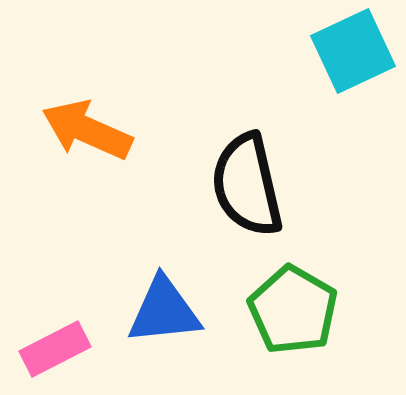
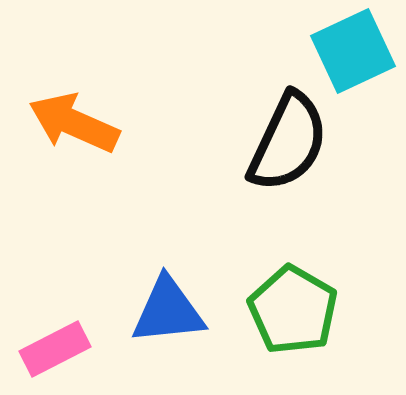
orange arrow: moved 13 px left, 7 px up
black semicircle: moved 41 px right, 43 px up; rotated 142 degrees counterclockwise
blue triangle: moved 4 px right
